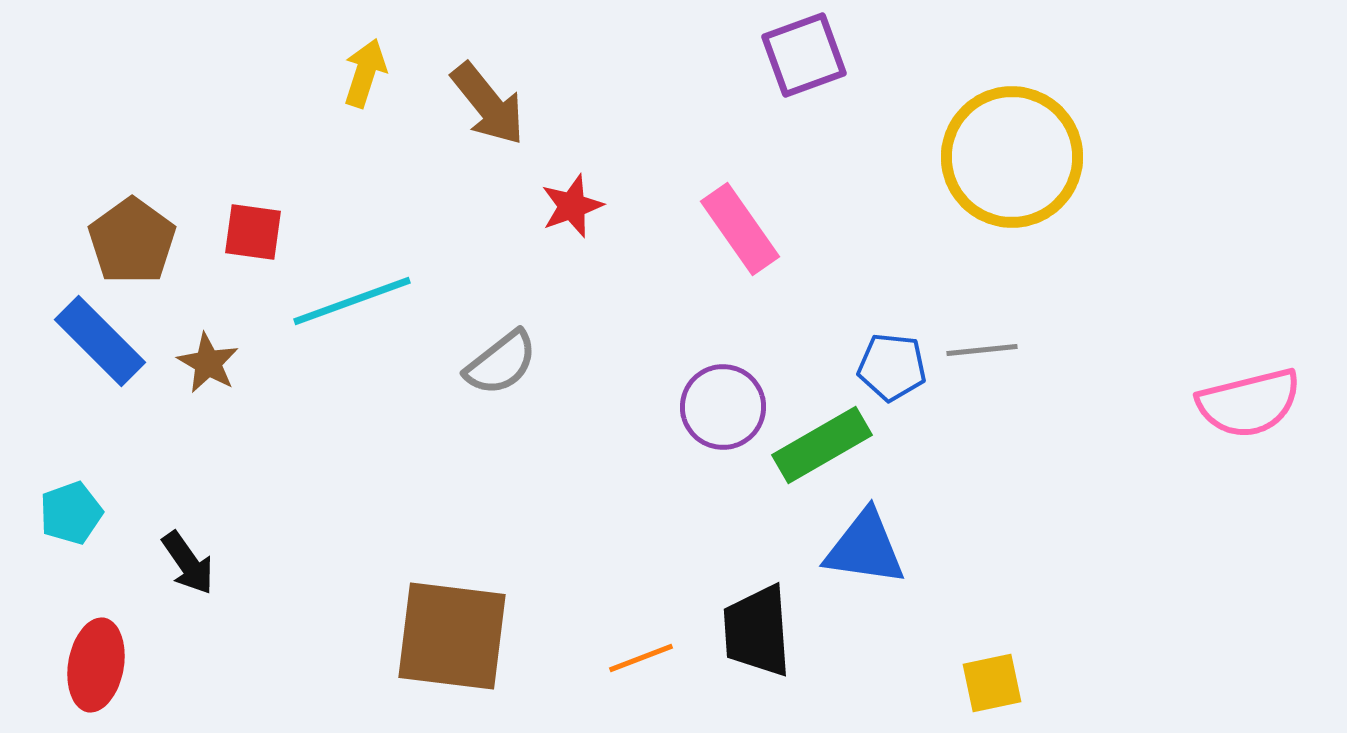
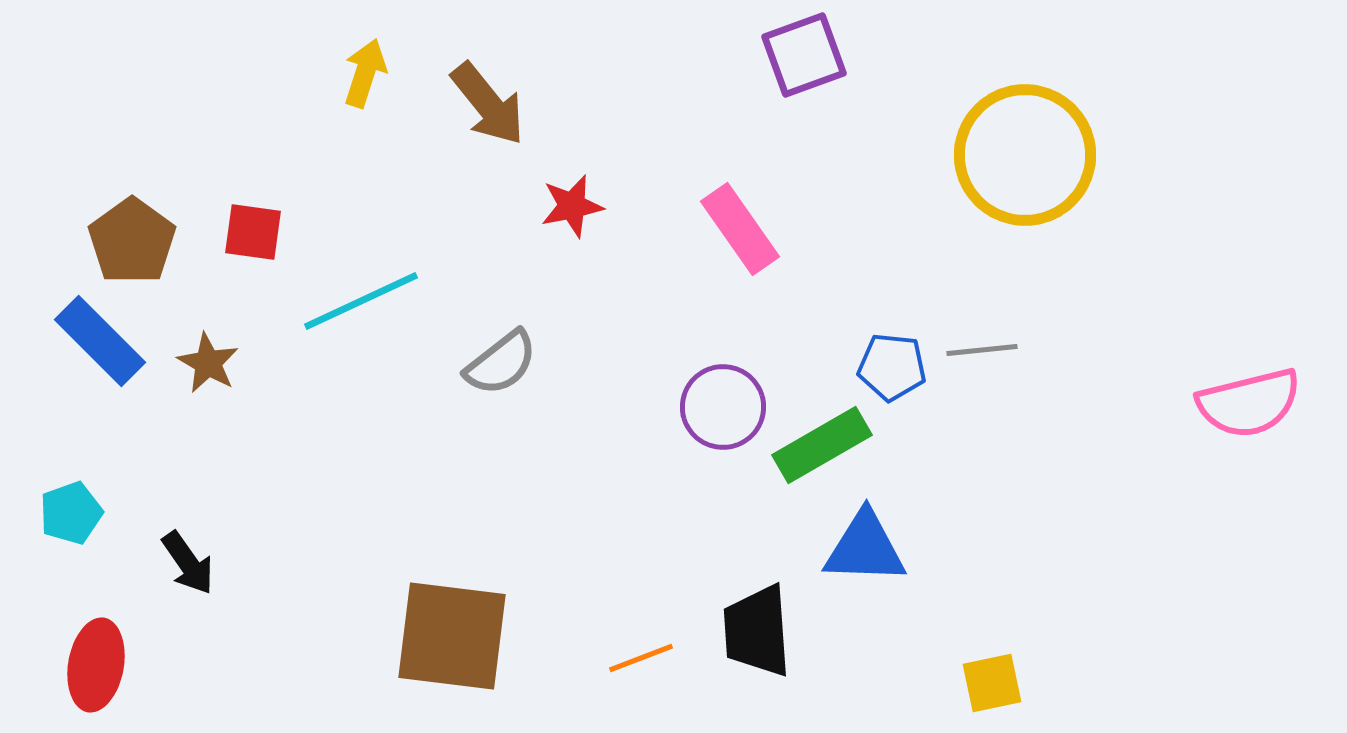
yellow circle: moved 13 px right, 2 px up
red star: rotated 8 degrees clockwise
cyan line: moved 9 px right; rotated 5 degrees counterclockwise
blue triangle: rotated 6 degrees counterclockwise
